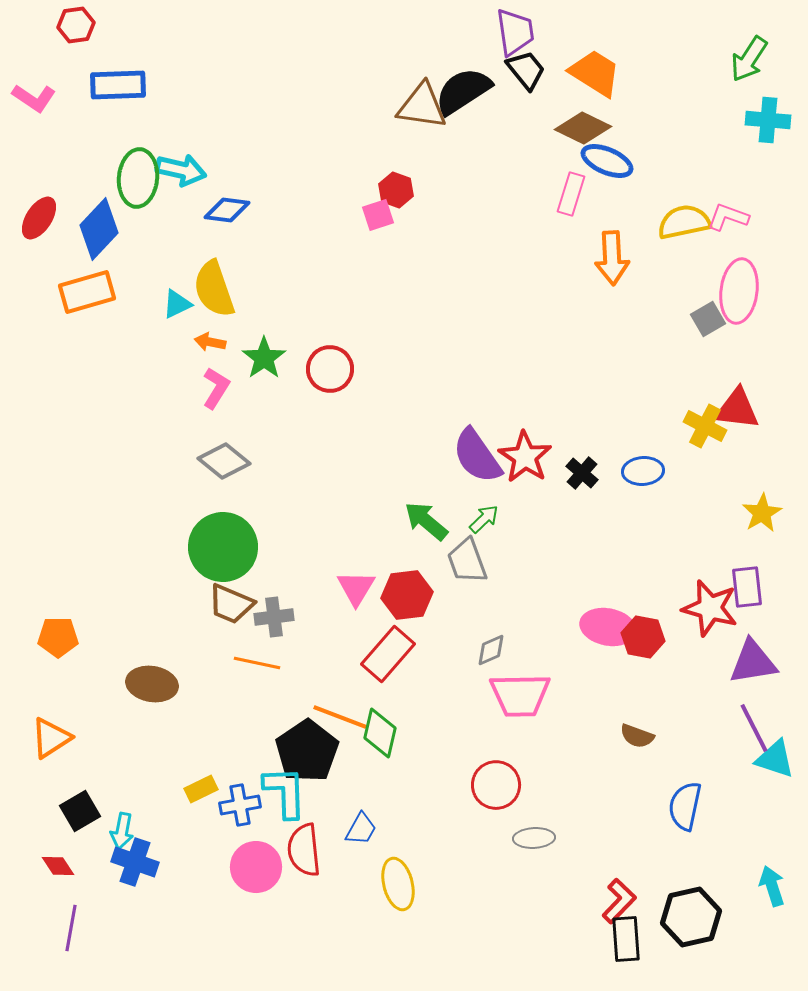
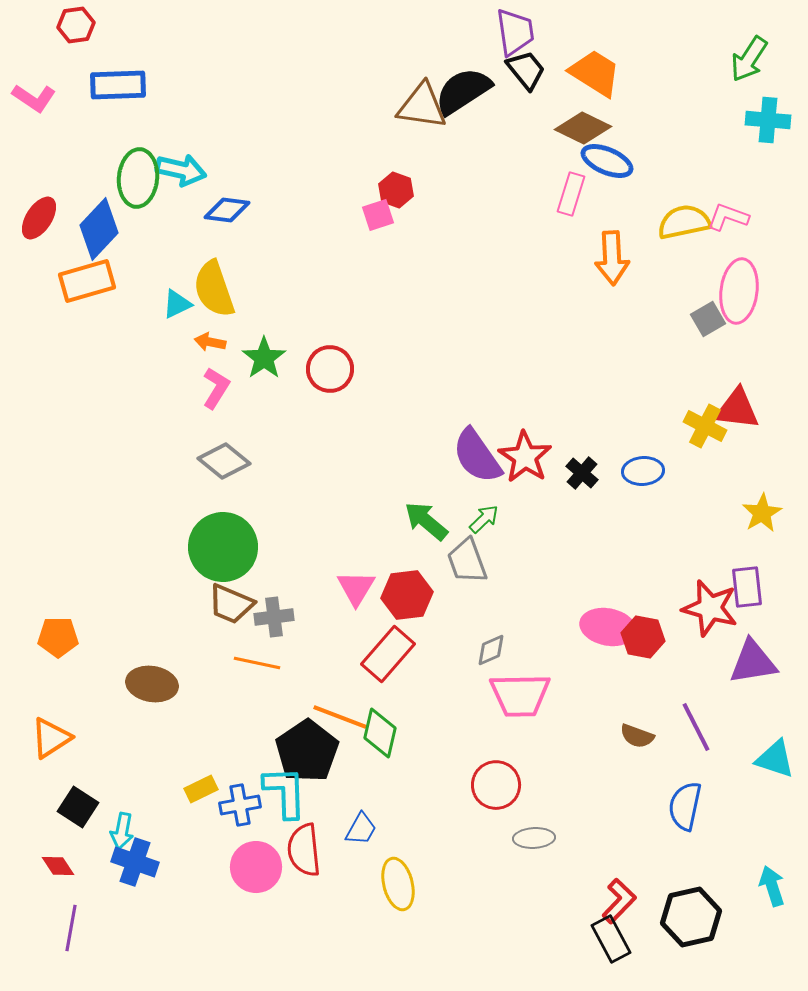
orange rectangle at (87, 292): moved 11 px up
purple line at (754, 728): moved 58 px left, 1 px up
black square at (80, 811): moved 2 px left, 4 px up; rotated 27 degrees counterclockwise
black rectangle at (626, 939): moved 15 px left; rotated 24 degrees counterclockwise
